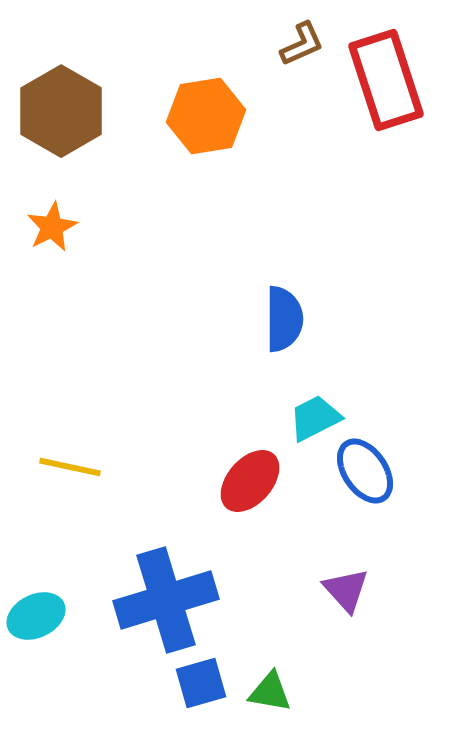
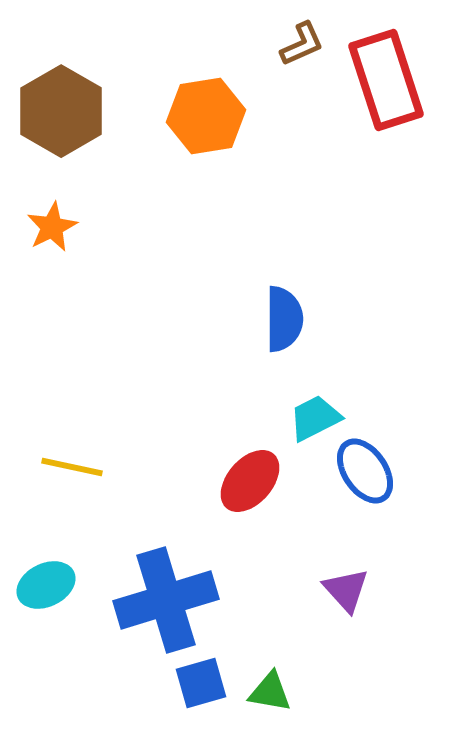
yellow line: moved 2 px right
cyan ellipse: moved 10 px right, 31 px up
